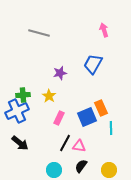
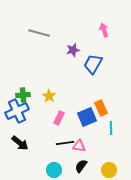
purple star: moved 13 px right, 23 px up
black line: rotated 54 degrees clockwise
